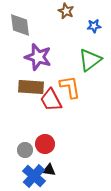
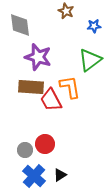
black triangle: moved 11 px right, 5 px down; rotated 40 degrees counterclockwise
